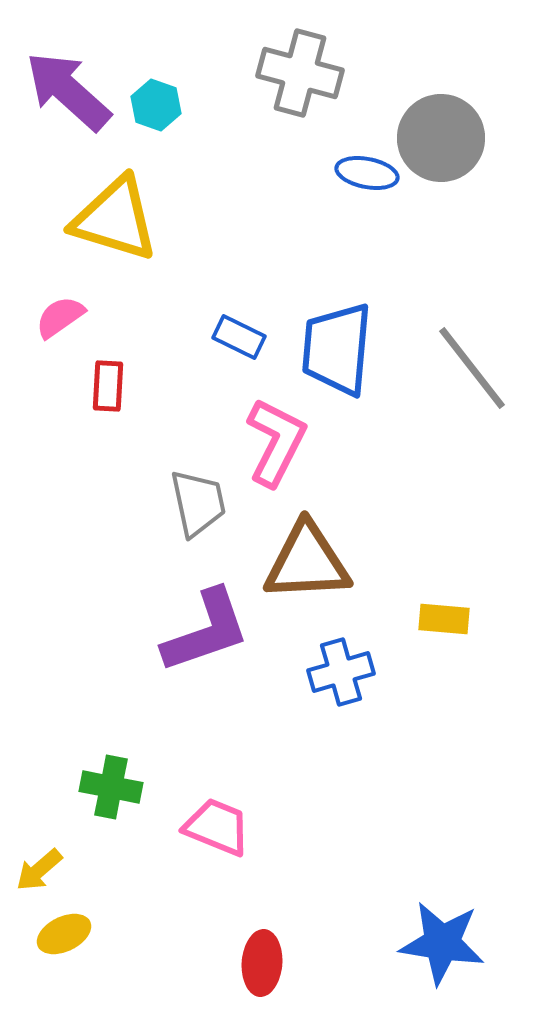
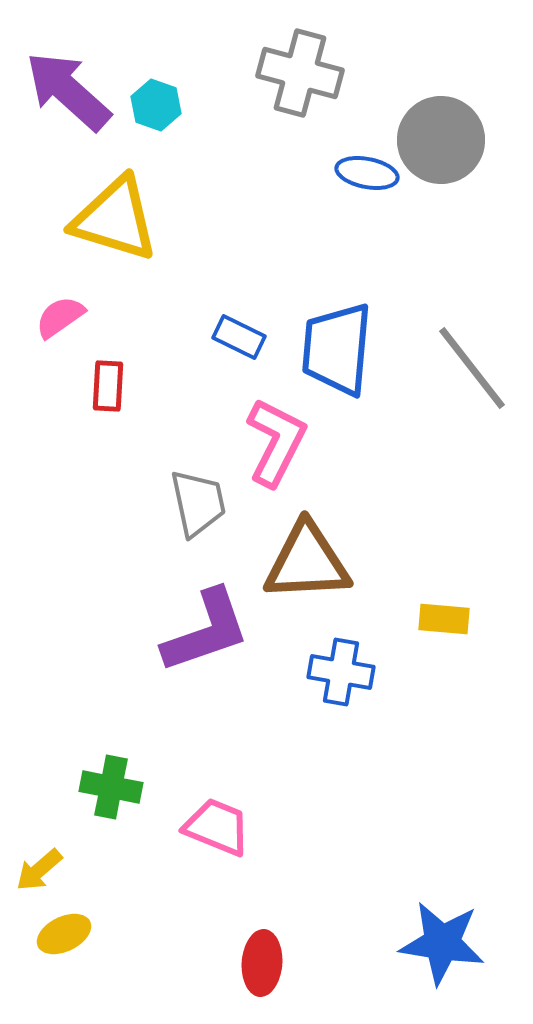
gray circle: moved 2 px down
blue cross: rotated 26 degrees clockwise
